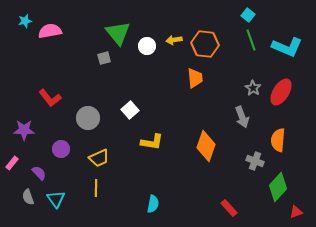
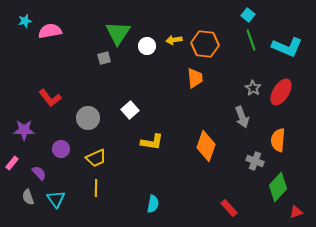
green triangle: rotated 12 degrees clockwise
yellow trapezoid: moved 3 px left
